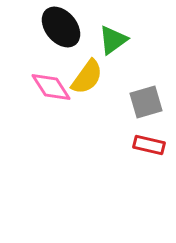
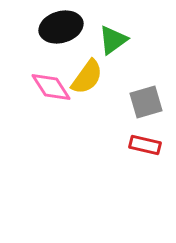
black ellipse: rotated 66 degrees counterclockwise
red rectangle: moved 4 px left
